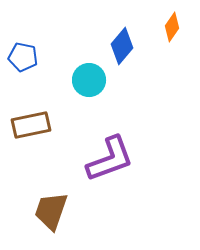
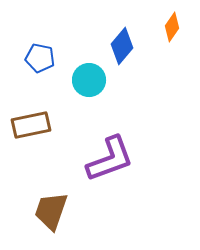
blue pentagon: moved 17 px right, 1 px down
